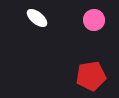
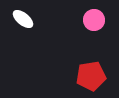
white ellipse: moved 14 px left, 1 px down
